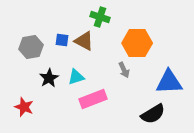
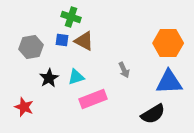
green cross: moved 29 px left
orange hexagon: moved 31 px right
